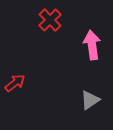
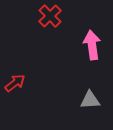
red cross: moved 4 px up
gray triangle: rotated 30 degrees clockwise
